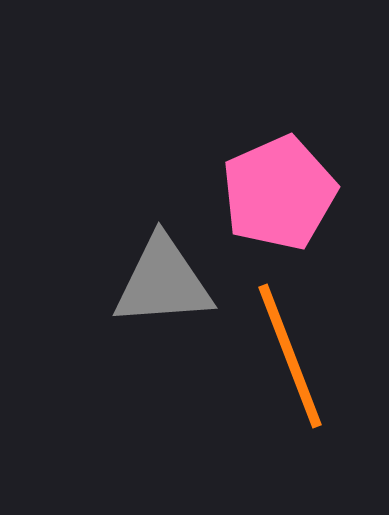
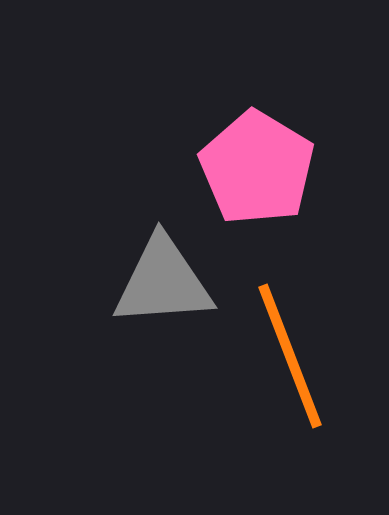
pink pentagon: moved 22 px left, 25 px up; rotated 17 degrees counterclockwise
